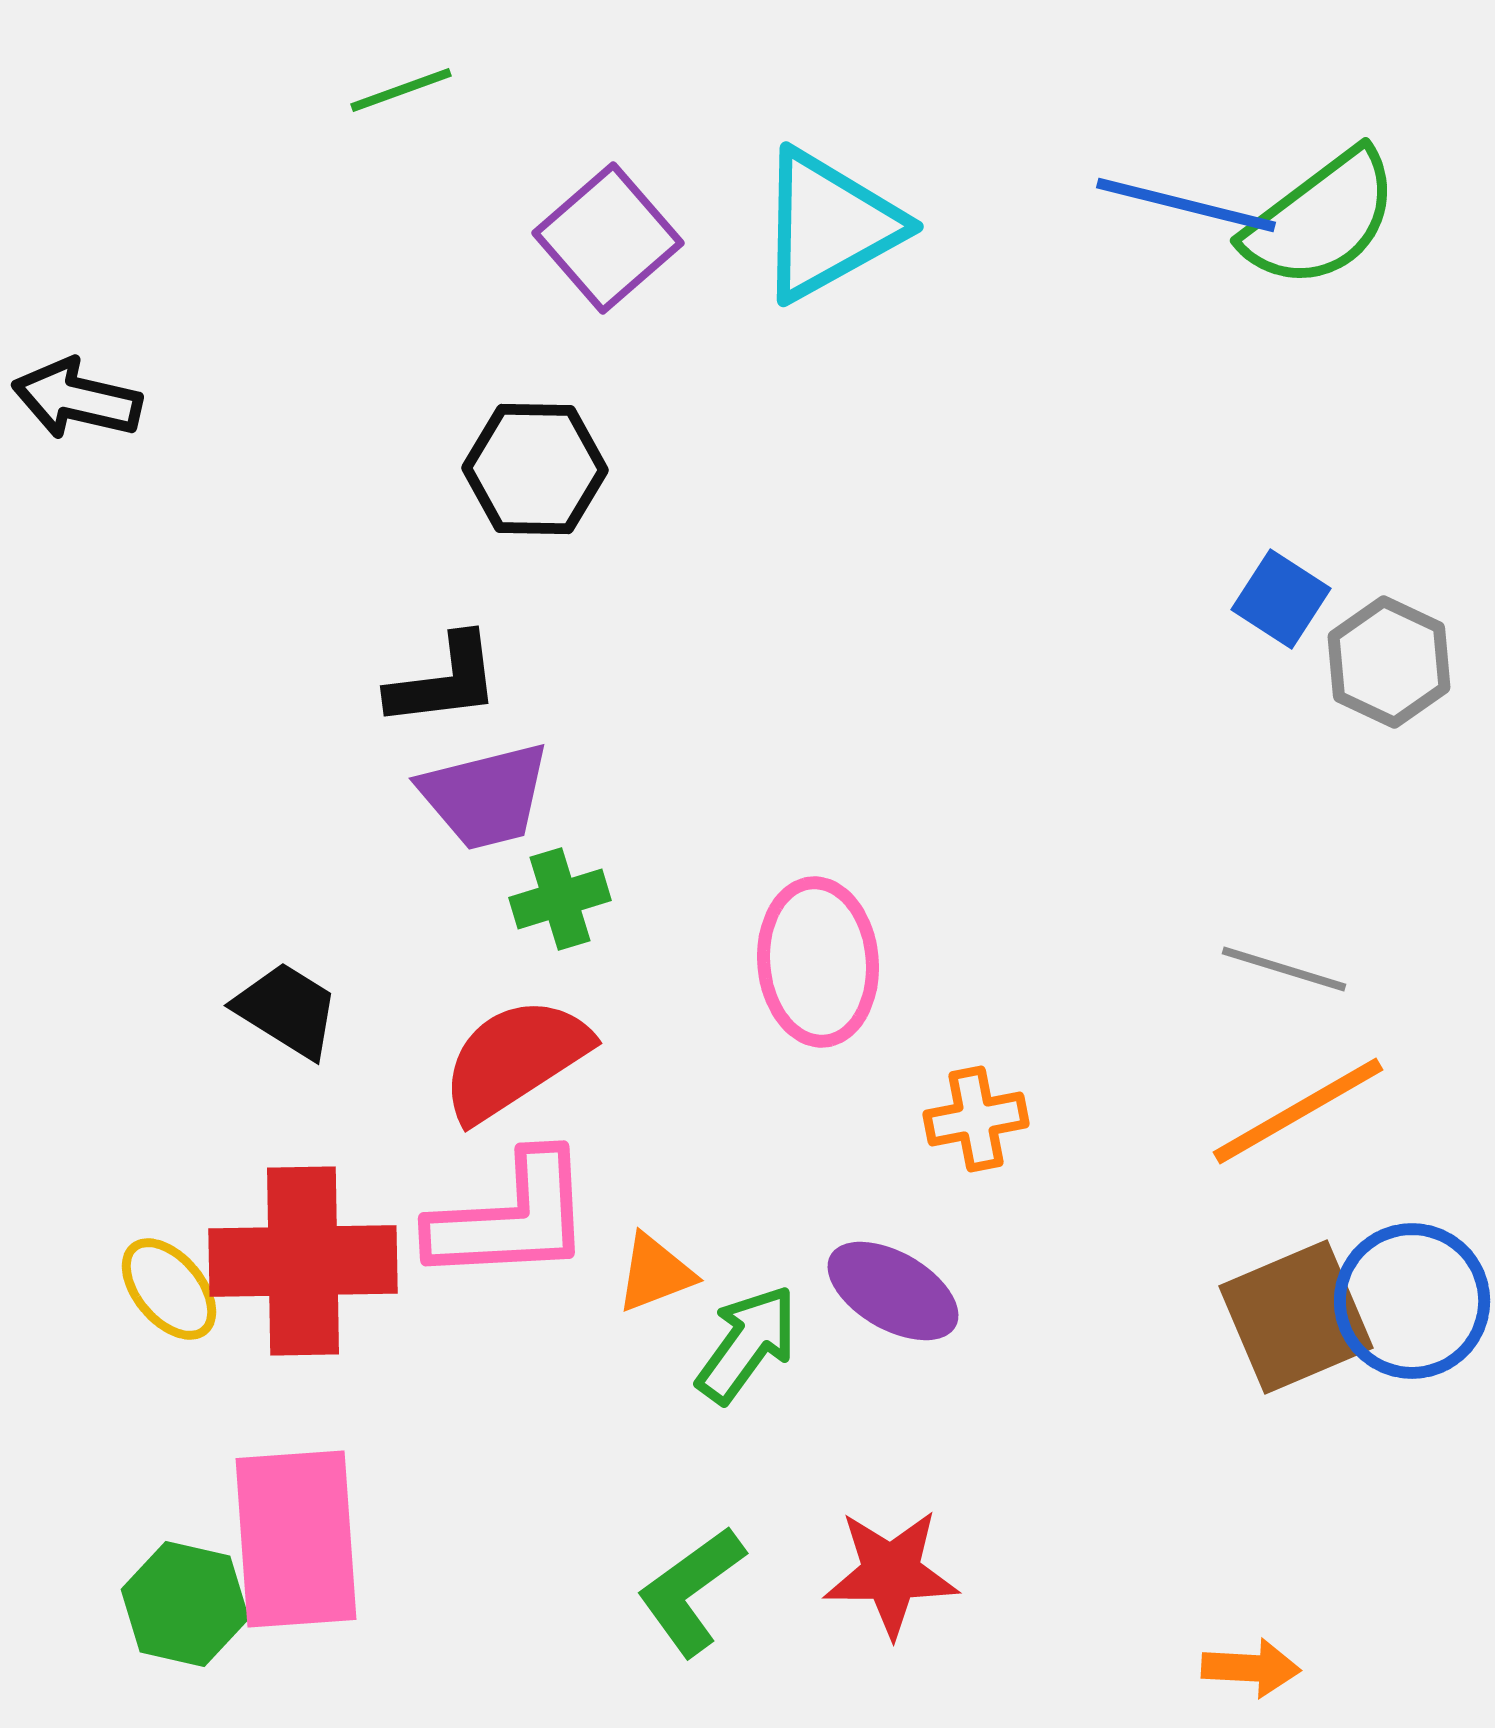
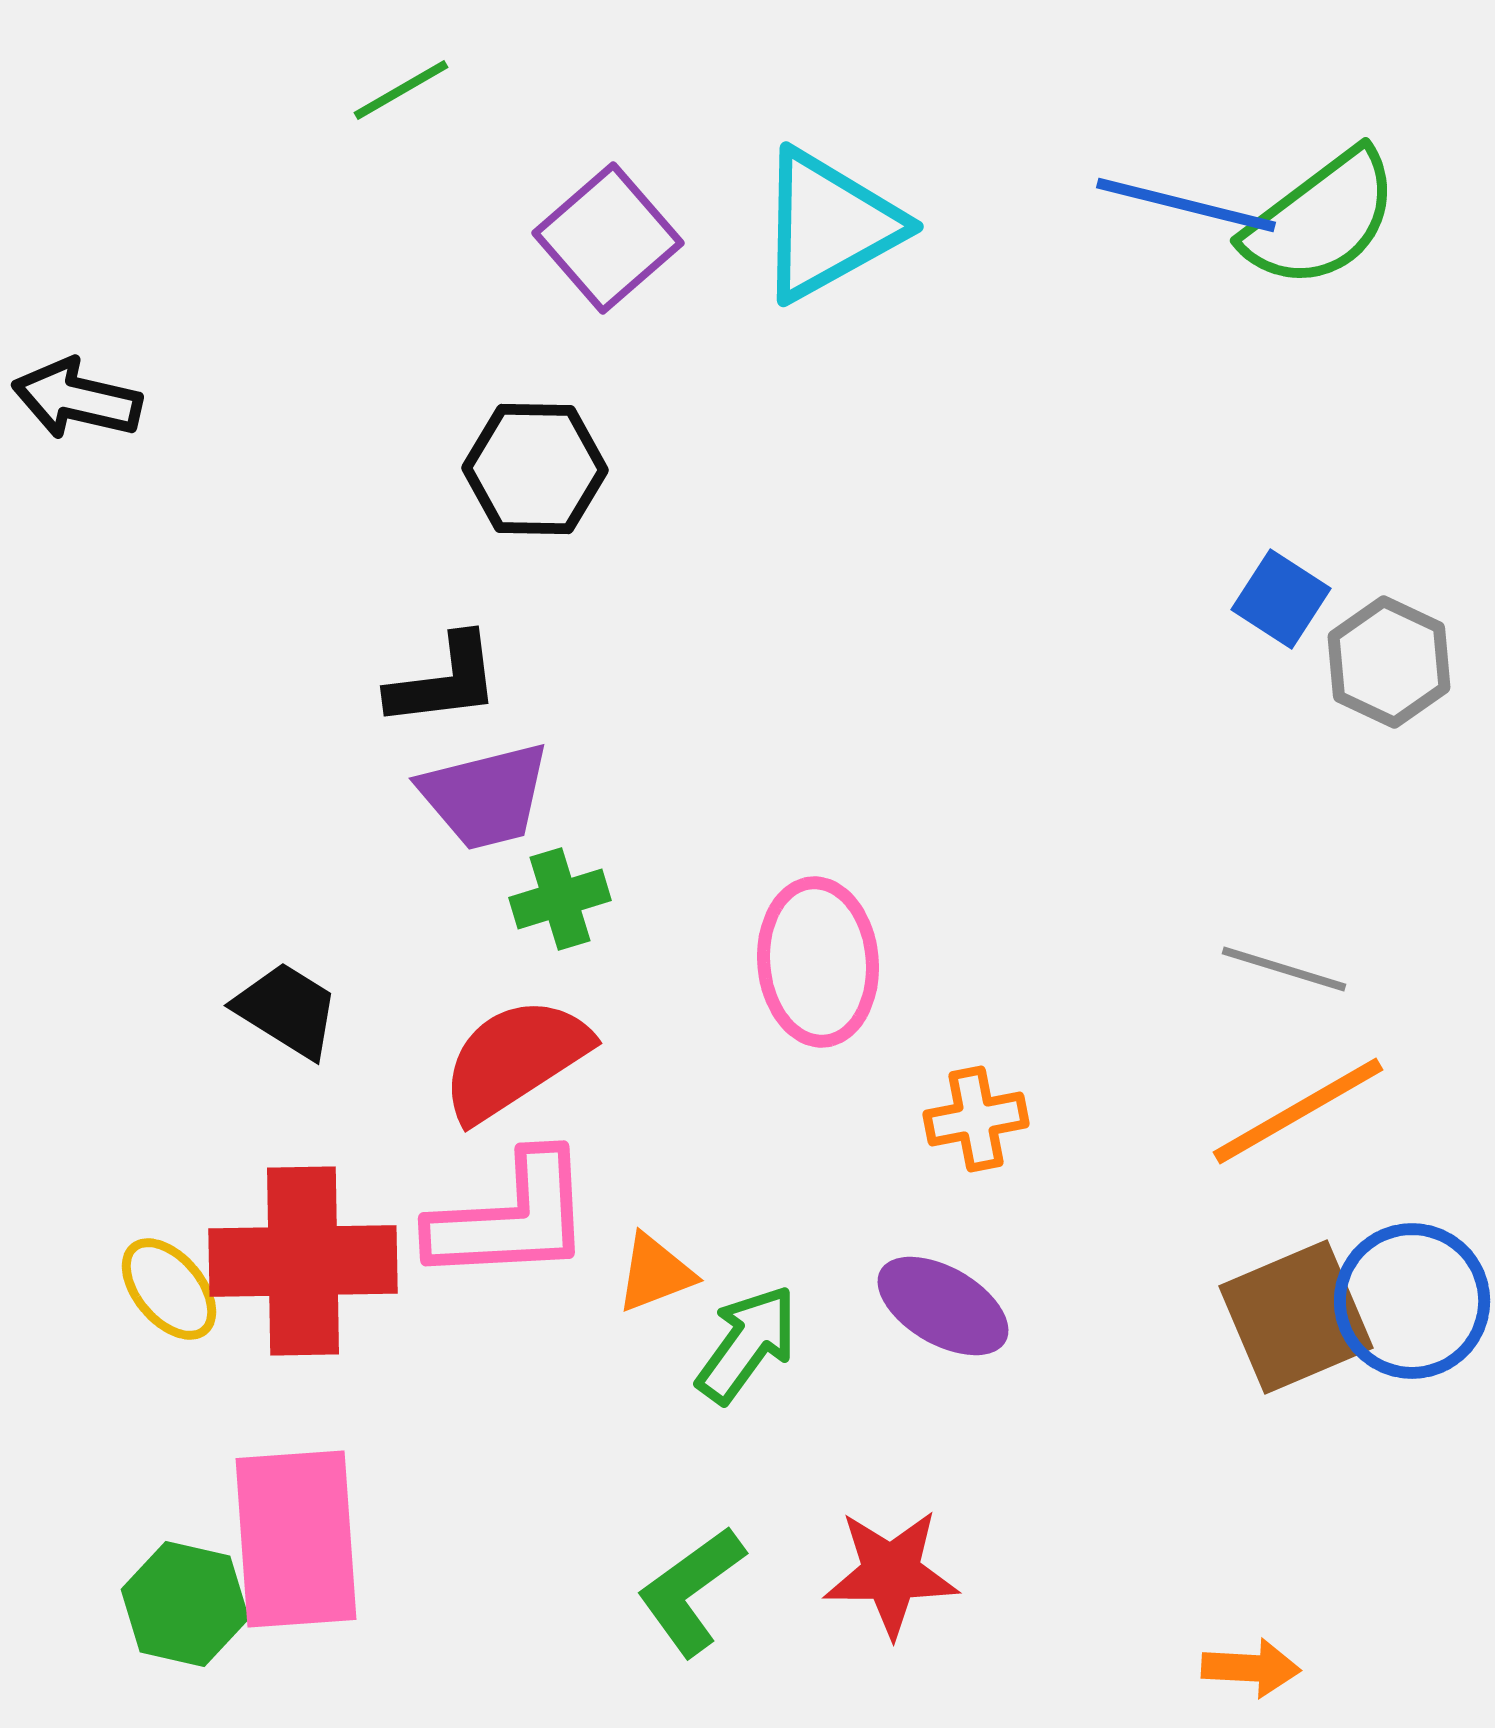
green line: rotated 10 degrees counterclockwise
purple ellipse: moved 50 px right, 15 px down
